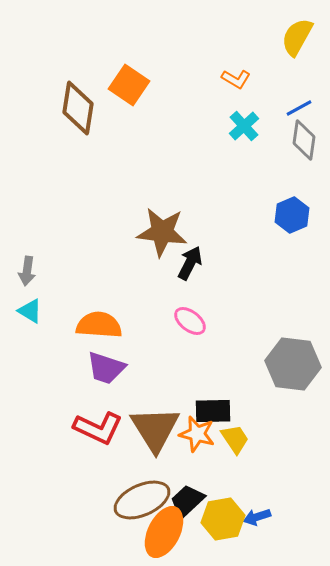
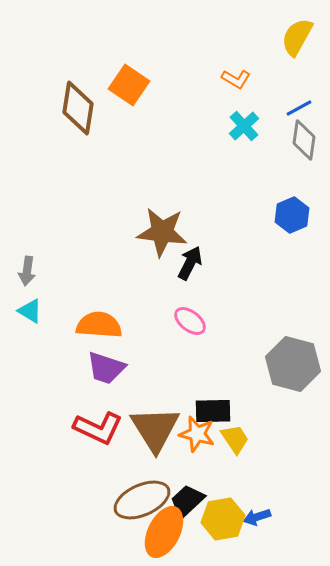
gray hexagon: rotated 8 degrees clockwise
